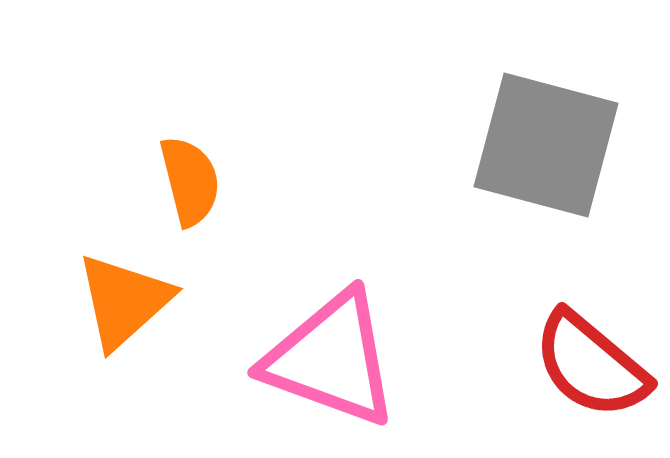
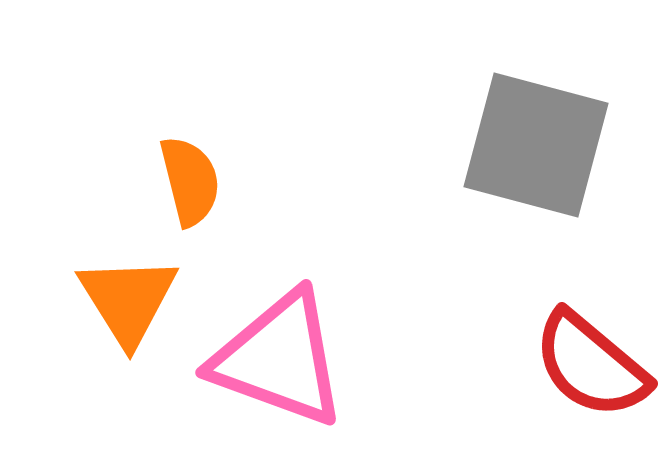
gray square: moved 10 px left
orange triangle: moved 4 px right, 1 px up; rotated 20 degrees counterclockwise
pink triangle: moved 52 px left
